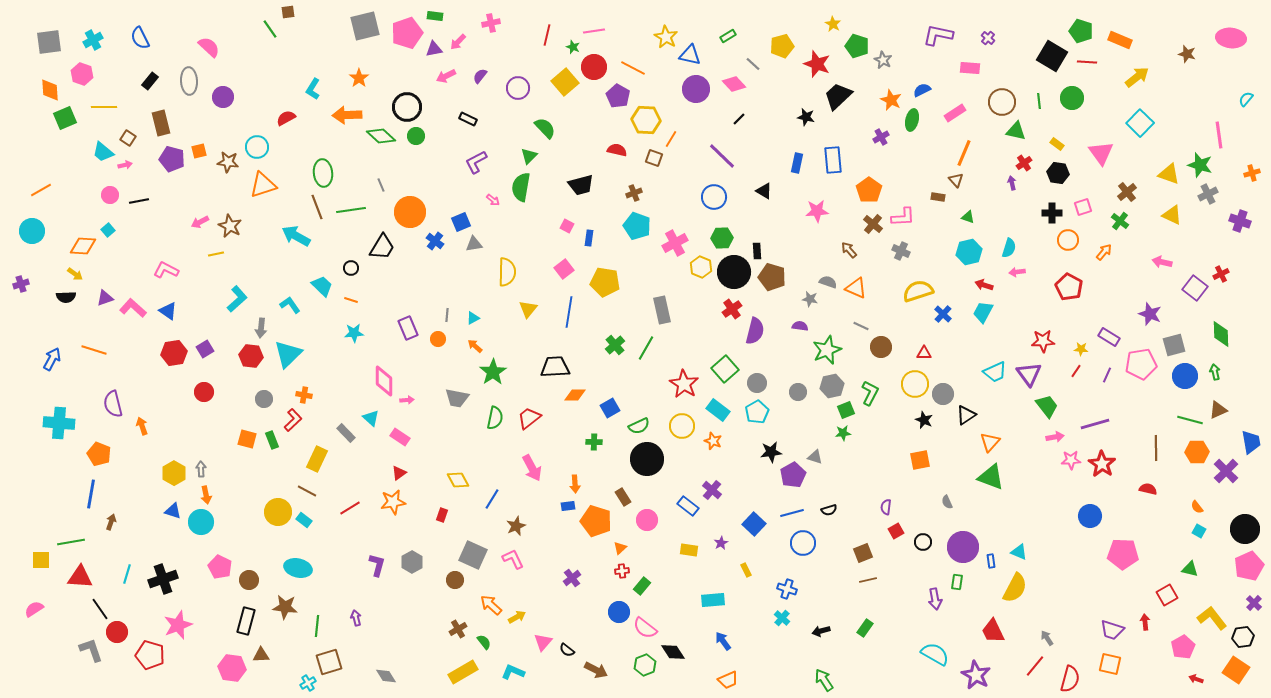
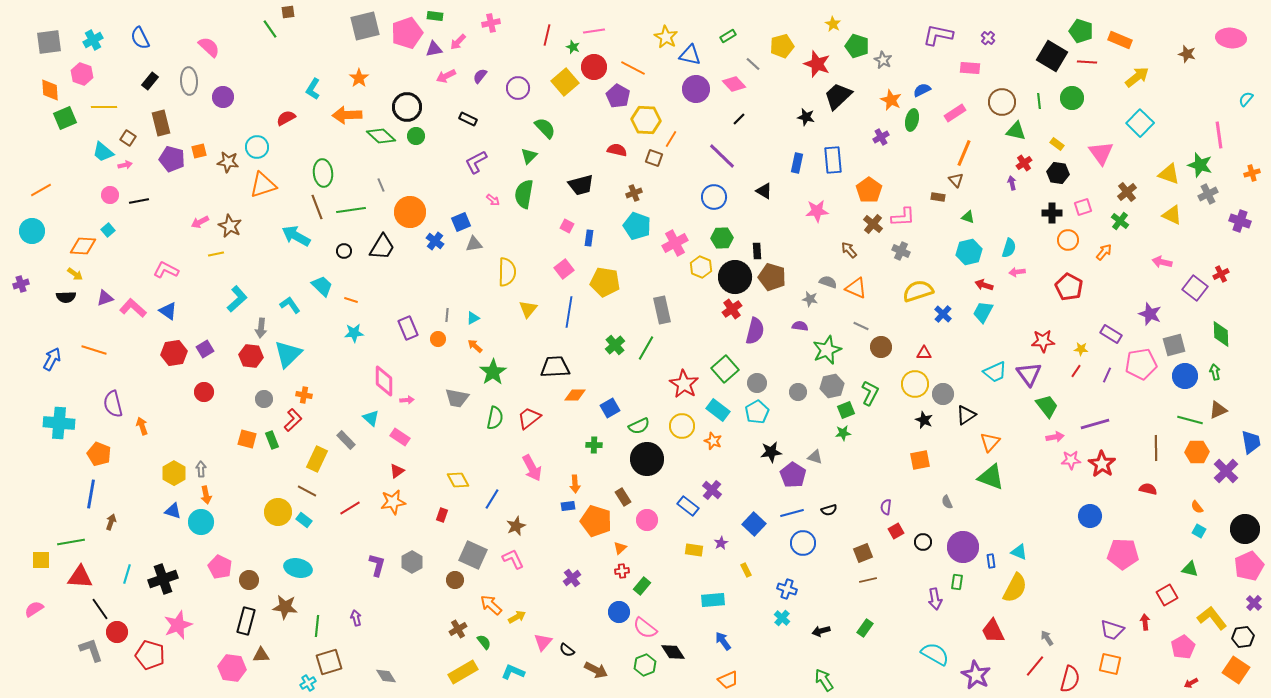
green semicircle at (521, 187): moved 3 px right, 7 px down
black circle at (351, 268): moved 7 px left, 17 px up
black circle at (734, 272): moved 1 px right, 5 px down
purple rectangle at (1109, 337): moved 2 px right, 3 px up
gray rectangle at (346, 433): moved 7 px down
green cross at (594, 442): moved 3 px down
red triangle at (399, 473): moved 2 px left, 2 px up
purple pentagon at (793, 475): rotated 10 degrees counterclockwise
yellow rectangle at (689, 550): moved 5 px right
red arrow at (1196, 679): moved 5 px left, 4 px down; rotated 48 degrees counterclockwise
